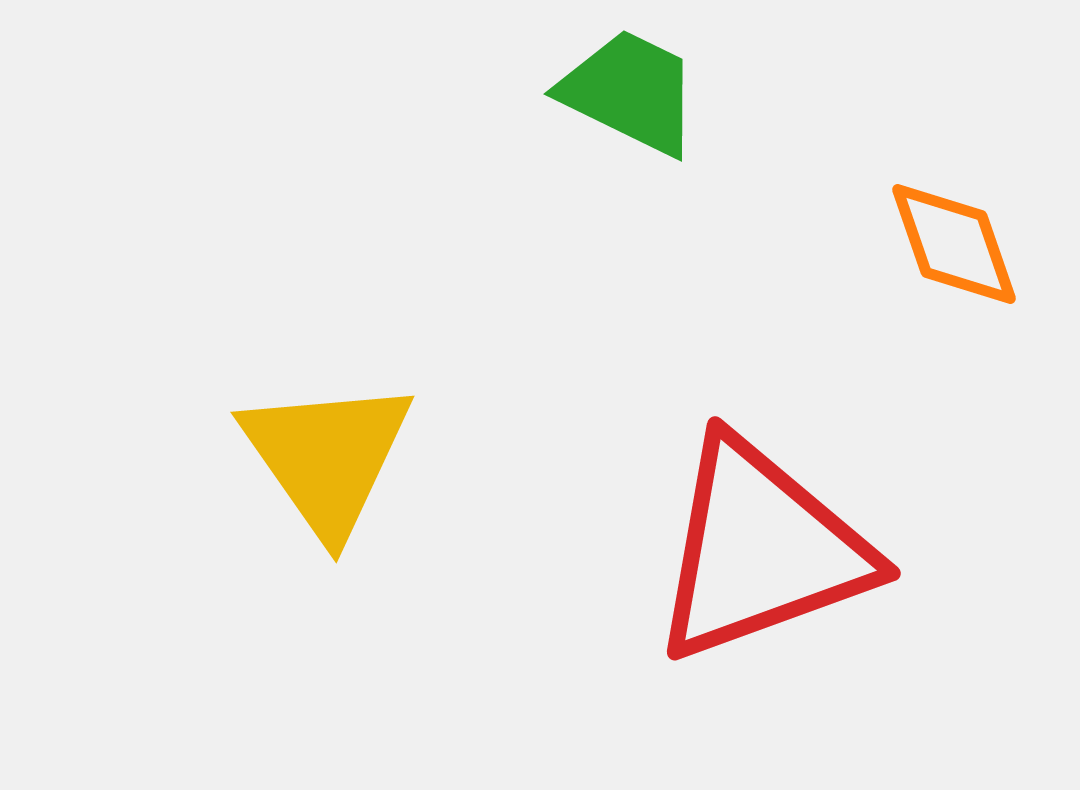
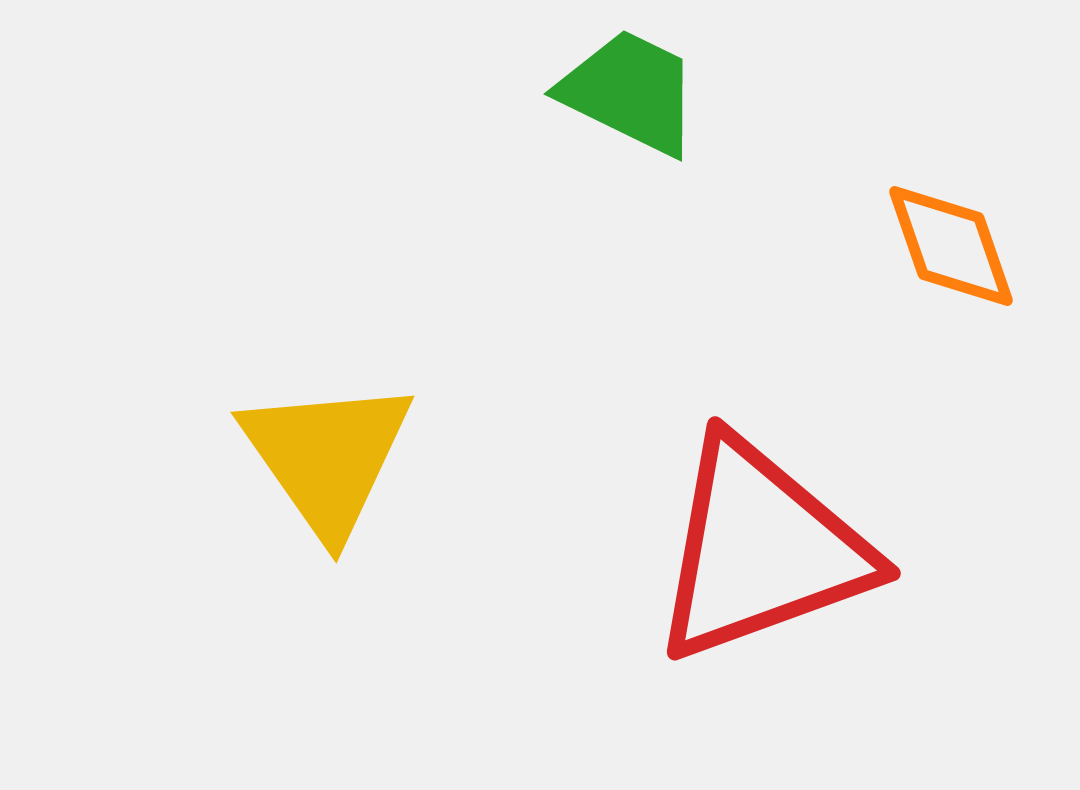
orange diamond: moved 3 px left, 2 px down
